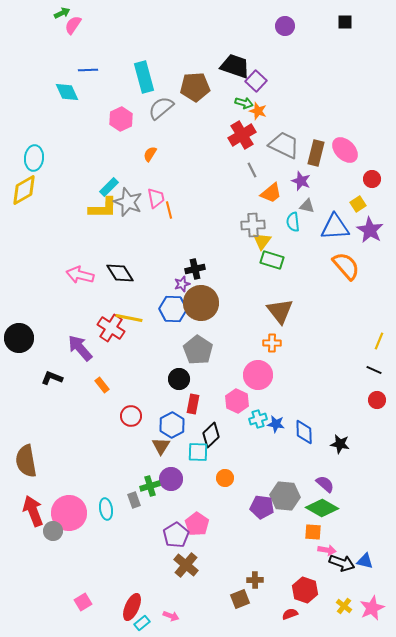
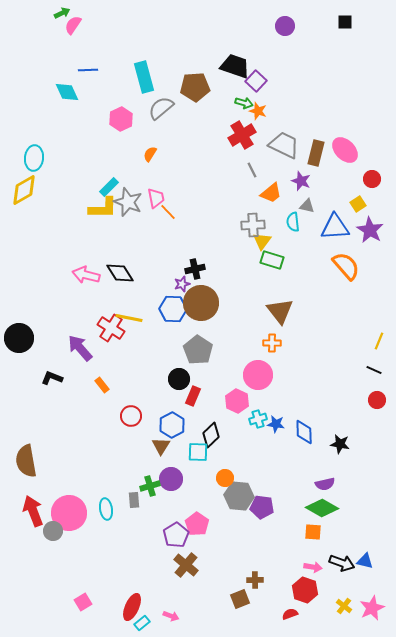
orange line at (169, 210): moved 1 px left, 2 px down; rotated 30 degrees counterclockwise
pink arrow at (80, 275): moved 6 px right
red rectangle at (193, 404): moved 8 px up; rotated 12 degrees clockwise
purple semicircle at (325, 484): rotated 126 degrees clockwise
gray hexagon at (285, 496): moved 46 px left
gray rectangle at (134, 500): rotated 14 degrees clockwise
pink arrow at (327, 550): moved 14 px left, 17 px down
